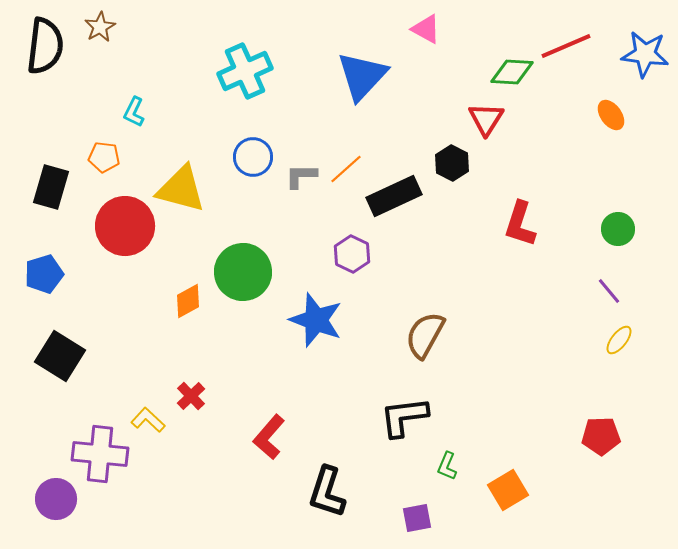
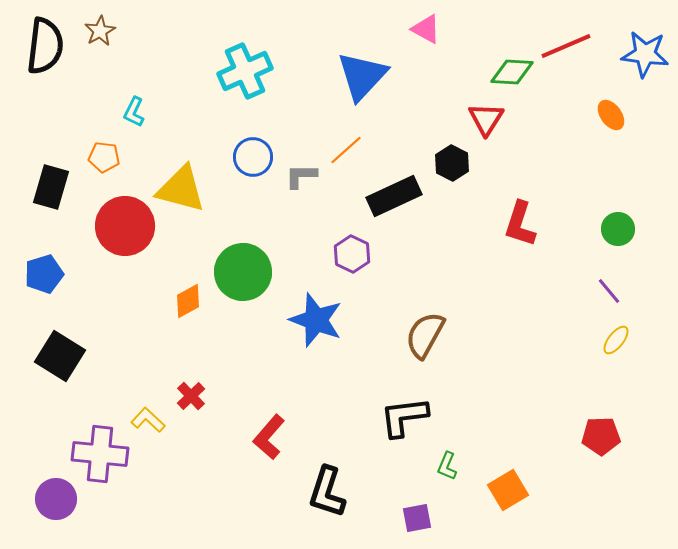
brown star at (100, 27): moved 4 px down
orange line at (346, 169): moved 19 px up
yellow ellipse at (619, 340): moved 3 px left
